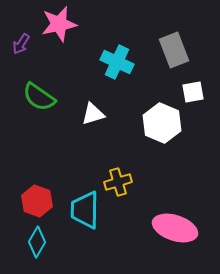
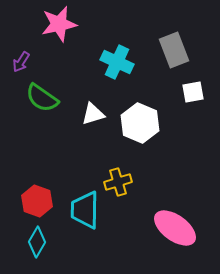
purple arrow: moved 18 px down
green semicircle: moved 3 px right, 1 px down
white hexagon: moved 22 px left
pink ellipse: rotated 18 degrees clockwise
